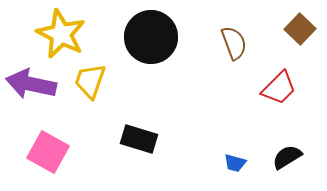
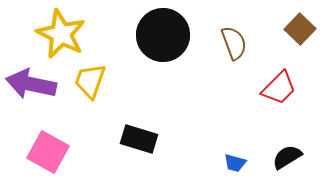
black circle: moved 12 px right, 2 px up
